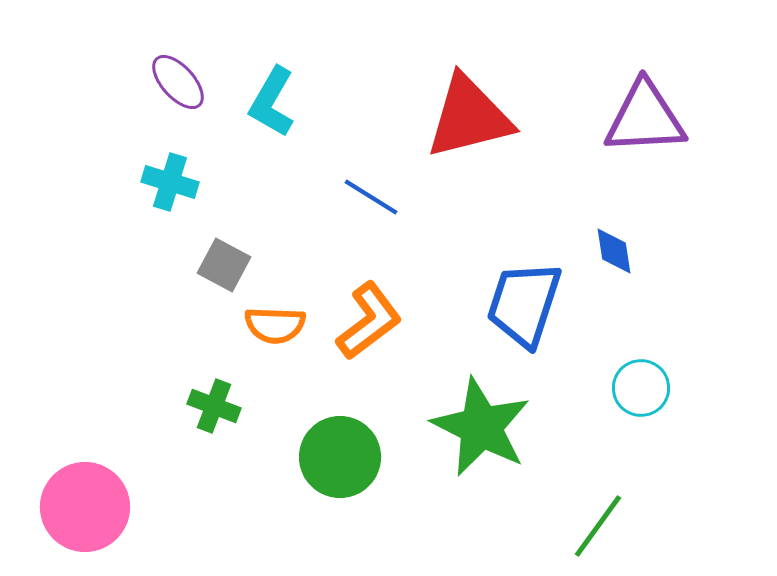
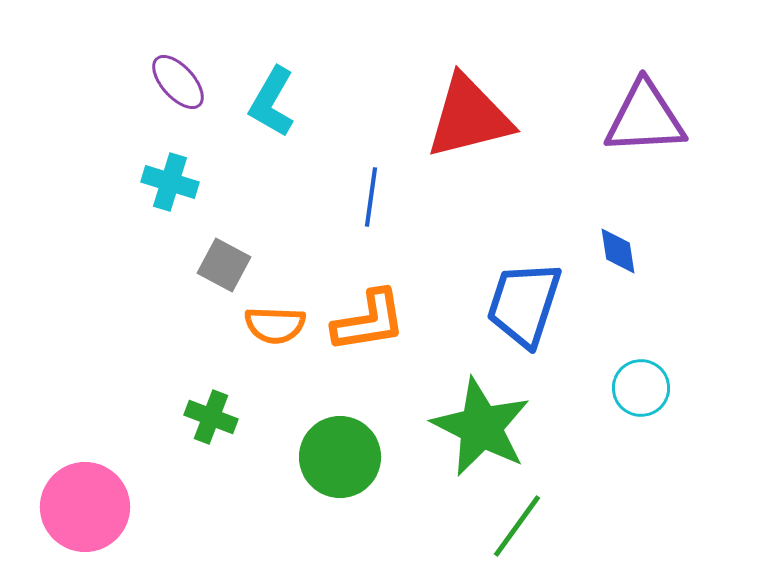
blue line: rotated 66 degrees clockwise
blue diamond: moved 4 px right
orange L-shape: rotated 28 degrees clockwise
green cross: moved 3 px left, 11 px down
green line: moved 81 px left
